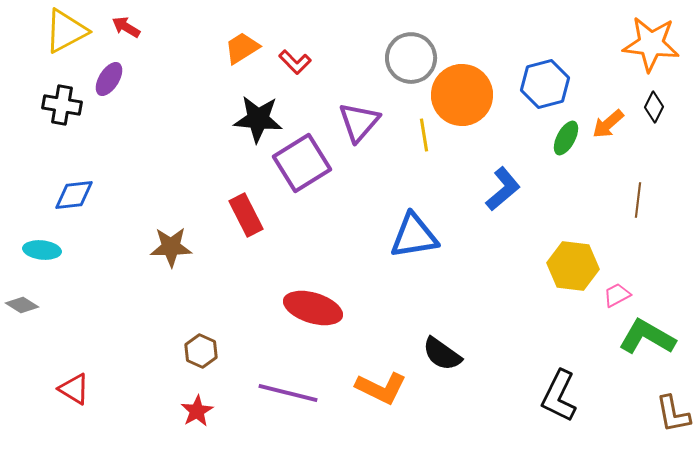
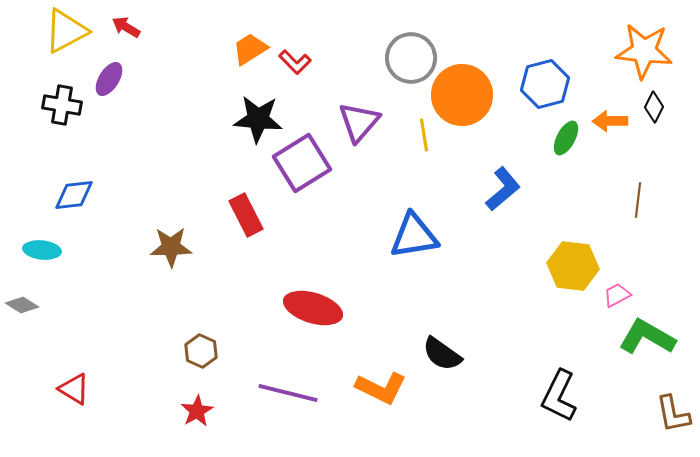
orange star: moved 7 px left, 7 px down
orange trapezoid: moved 8 px right, 1 px down
orange arrow: moved 2 px right, 3 px up; rotated 40 degrees clockwise
